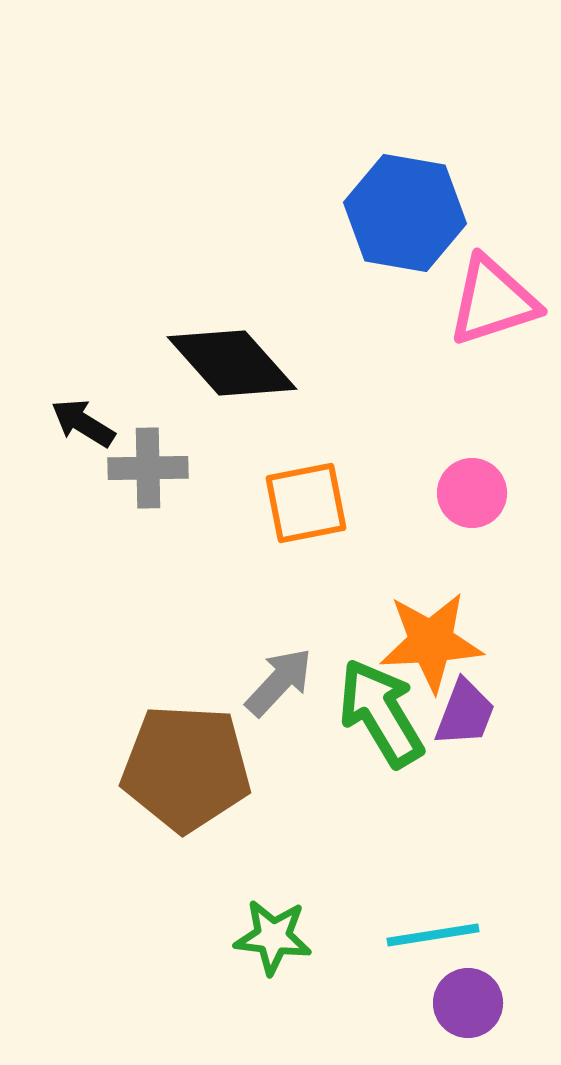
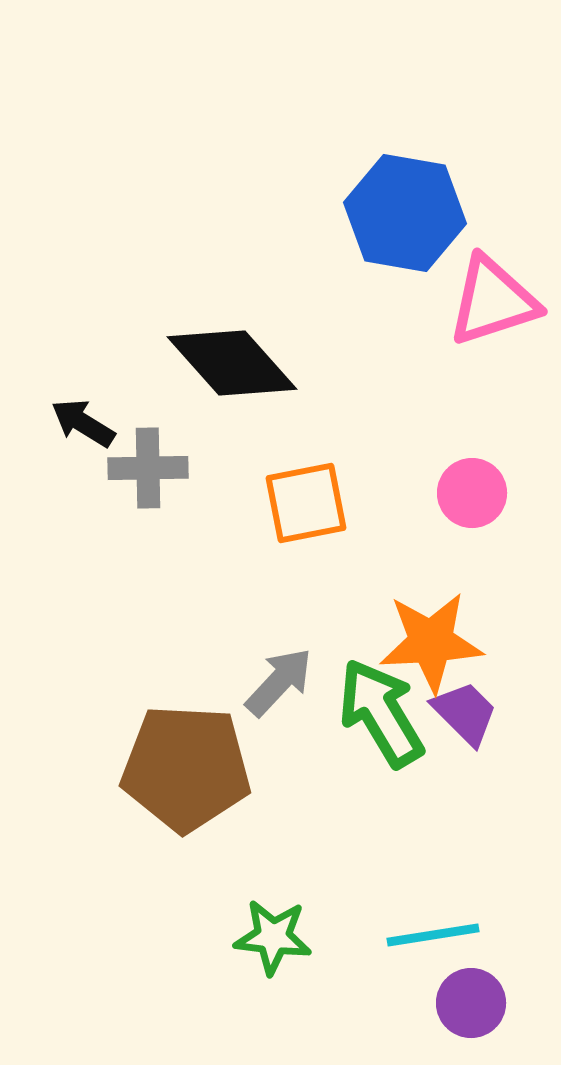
purple trapezoid: rotated 66 degrees counterclockwise
purple circle: moved 3 px right
